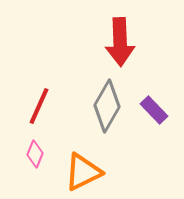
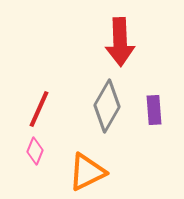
red line: moved 3 px down
purple rectangle: rotated 40 degrees clockwise
pink diamond: moved 3 px up
orange triangle: moved 4 px right
